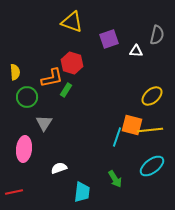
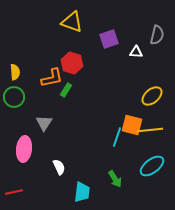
white triangle: moved 1 px down
green circle: moved 13 px left
white semicircle: moved 1 px up; rotated 84 degrees clockwise
